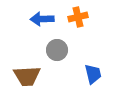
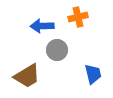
blue arrow: moved 7 px down
brown trapezoid: rotated 28 degrees counterclockwise
